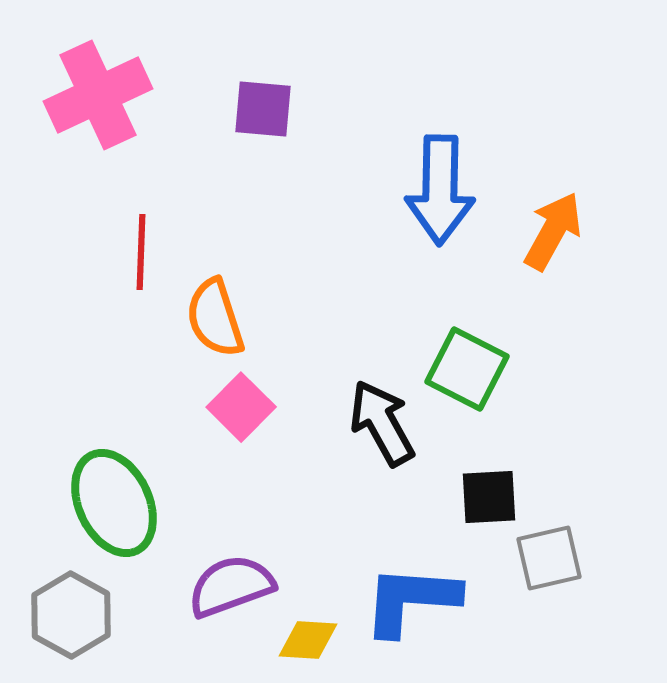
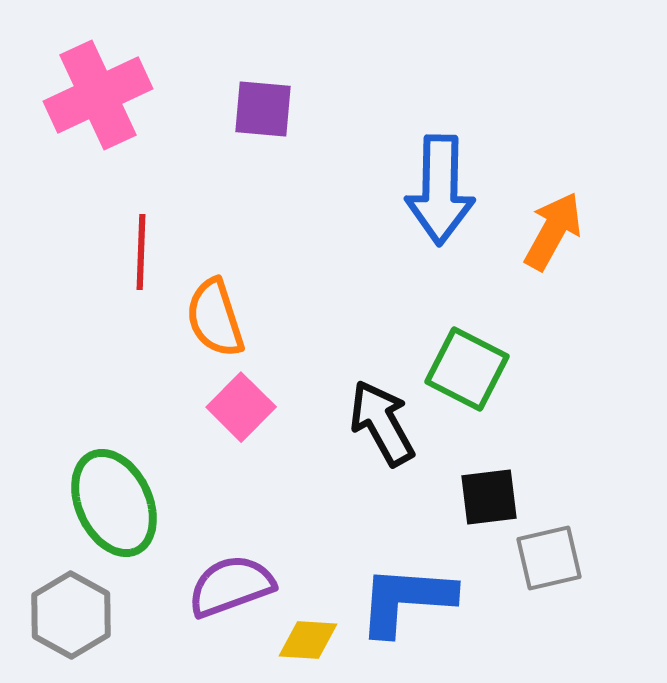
black square: rotated 4 degrees counterclockwise
blue L-shape: moved 5 px left
